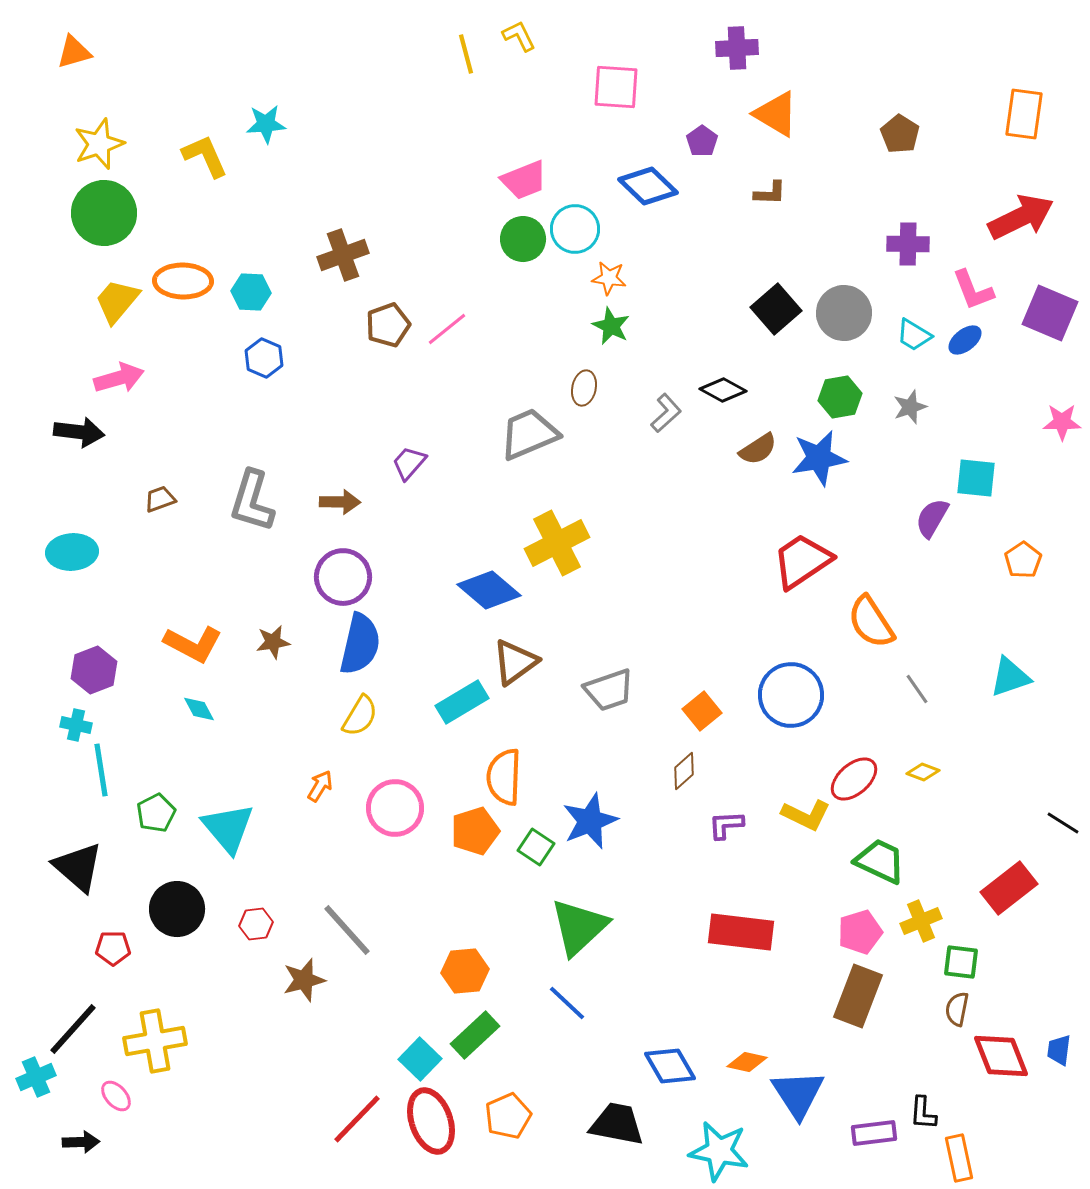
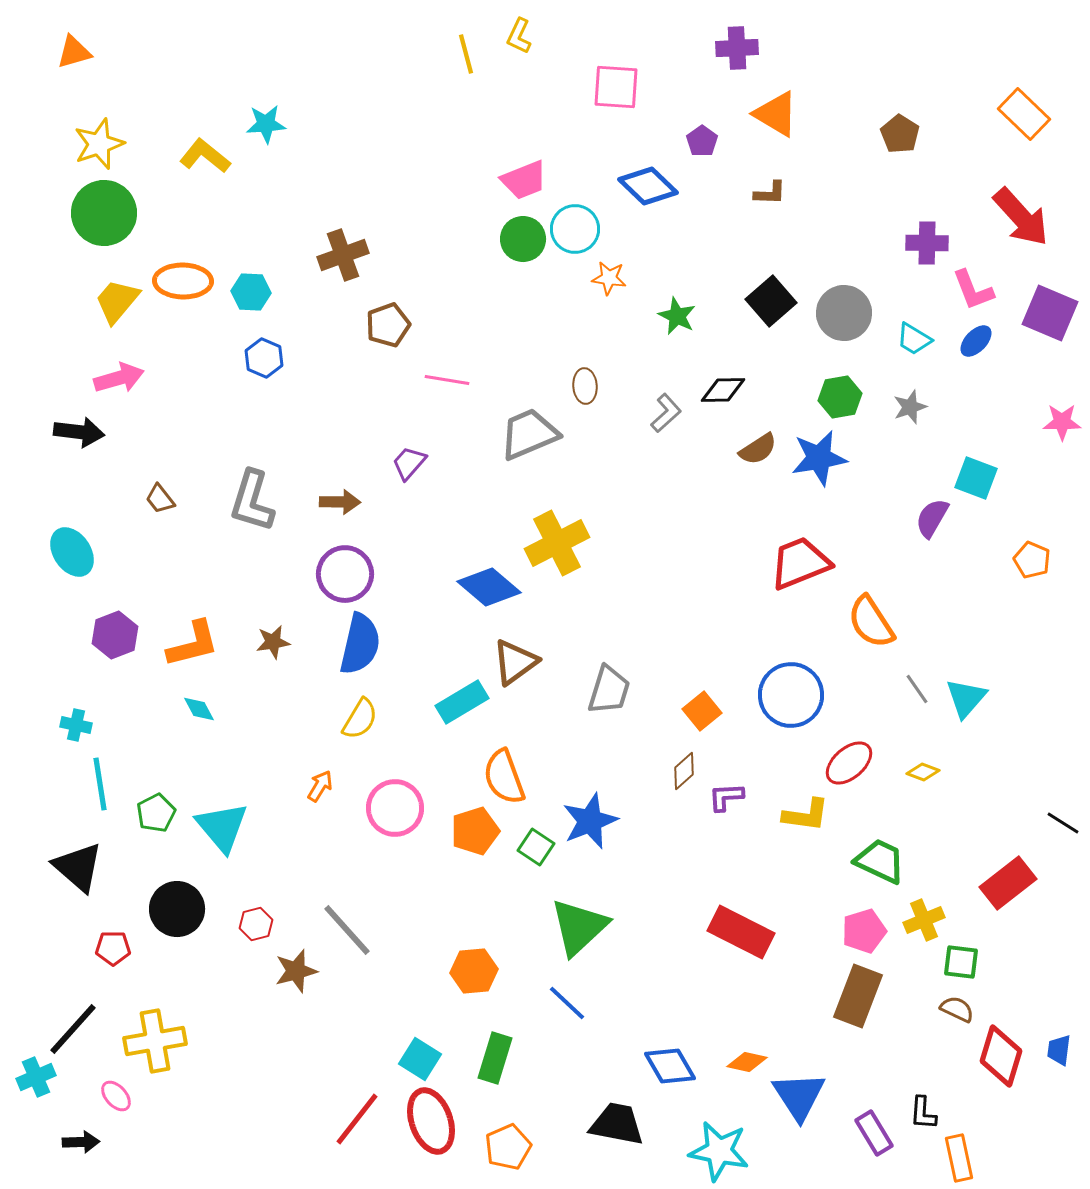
yellow L-shape at (519, 36): rotated 129 degrees counterclockwise
orange rectangle at (1024, 114): rotated 54 degrees counterclockwise
yellow L-shape at (205, 156): rotated 27 degrees counterclockwise
red arrow at (1021, 217): rotated 74 degrees clockwise
purple cross at (908, 244): moved 19 px right, 1 px up
black square at (776, 309): moved 5 px left, 8 px up
green star at (611, 326): moved 66 px right, 10 px up
pink line at (447, 329): moved 51 px down; rotated 48 degrees clockwise
cyan trapezoid at (914, 335): moved 4 px down
blue ellipse at (965, 340): moved 11 px right, 1 px down; rotated 8 degrees counterclockwise
brown ellipse at (584, 388): moved 1 px right, 2 px up; rotated 16 degrees counterclockwise
black diamond at (723, 390): rotated 30 degrees counterclockwise
cyan square at (976, 478): rotated 15 degrees clockwise
brown trapezoid at (160, 499): rotated 108 degrees counterclockwise
cyan ellipse at (72, 552): rotated 60 degrees clockwise
orange pentagon at (1023, 560): moved 9 px right; rotated 15 degrees counterclockwise
red trapezoid at (802, 561): moved 2 px left, 2 px down; rotated 12 degrees clockwise
purple circle at (343, 577): moved 2 px right, 3 px up
blue diamond at (489, 590): moved 3 px up
orange L-shape at (193, 644): rotated 42 degrees counterclockwise
purple hexagon at (94, 670): moved 21 px right, 35 px up
cyan triangle at (1010, 677): moved 44 px left, 21 px down; rotated 30 degrees counterclockwise
gray trapezoid at (609, 690): rotated 54 degrees counterclockwise
yellow semicircle at (360, 716): moved 3 px down
cyan line at (101, 770): moved 1 px left, 14 px down
orange semicircle at (504, 777): rotated 22 degrees counterclockwise
red ellipse at (854, 779): moved 5 px left, 16 px up
yellow L-shape at (806, 815): rotated 18 degrees counterclockwise
purple L-shape at (726, 825): moved 28 px up
cyan triangle at (228, 828): moved 6 px left, 1 px up
red rectangle at (1009, 888): moved 1 px left, 5 px up
yellow cross at (921, 921): moved 3 px right, 1 px up
red hexagon at (256, 924): rotated 8 degrees counterclockwise
red rectangle at (741, 932): rotated 20 degrees clockwise
pink pentagon at (860, 932): moved 4 px right, 1 px up
orange hexagon at (465, 971): moved 9 px right
brown star at (304, 980): moved 8 px left, 9 px up
brown semicircle at (957, 1009): rotated 104 degrees clockwise
green rectangle at (475, 1035): moved 20 px right, 23 px down; rotated 30 degrees counterclockwise
red diamond at (1001, 1056): rotated 38 degrees clockwise
cyan square at (420, 1059): rotated 12 degrees counterclockwise
blue triangle at (798, 1094): moved 1 px right, 2 px down
orange pentagon at (508, 1116): moved 31 px down
red line at (357, 1119): rotated 6 degrees counterclockwise
purple rectangle at (874, 1133): rotated 66 degrees clockwise
